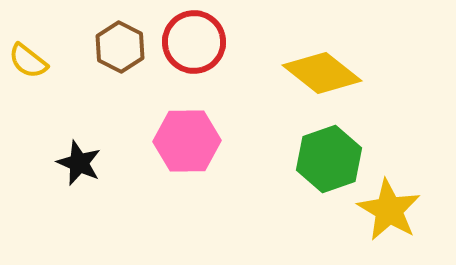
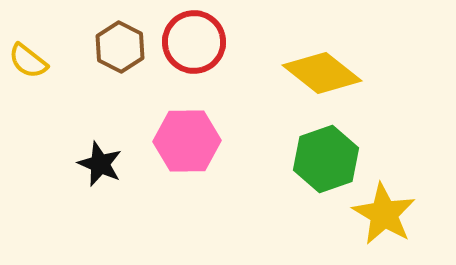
green hexagon: moved 3 px left
black star: moved 21 px right, 1 px down
yellow star: moved 5 px left, 4 px down
